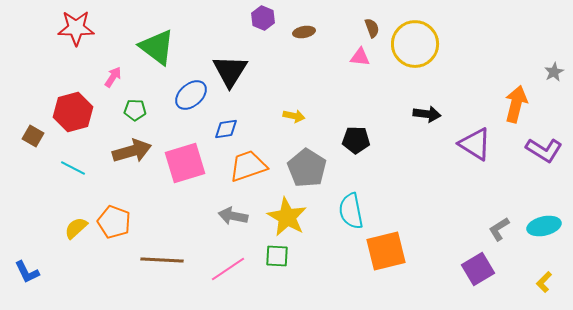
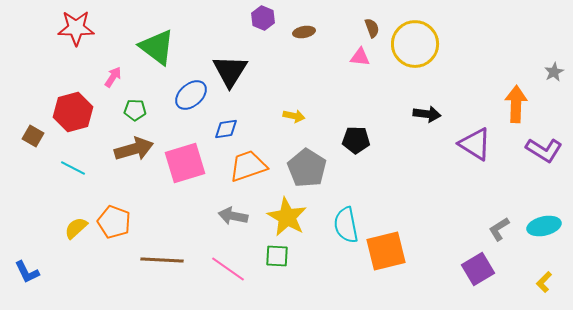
orange arrow: rotated 12 degrees counterclockwise
brown arrow: moved 2 px right, 2 px up
cyan semicircle: moved 5 px left, 14 px down
pink line: rotated 69 degrees clockwise
